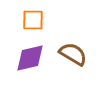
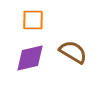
brown semicircle: moved 2 px up
